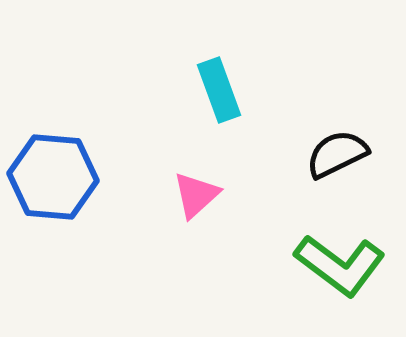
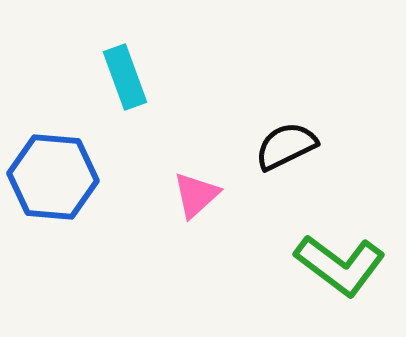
cyan rectangle: moved 94 px left, 13 px up
black semicircle: moved 51 px left, 8 px up
